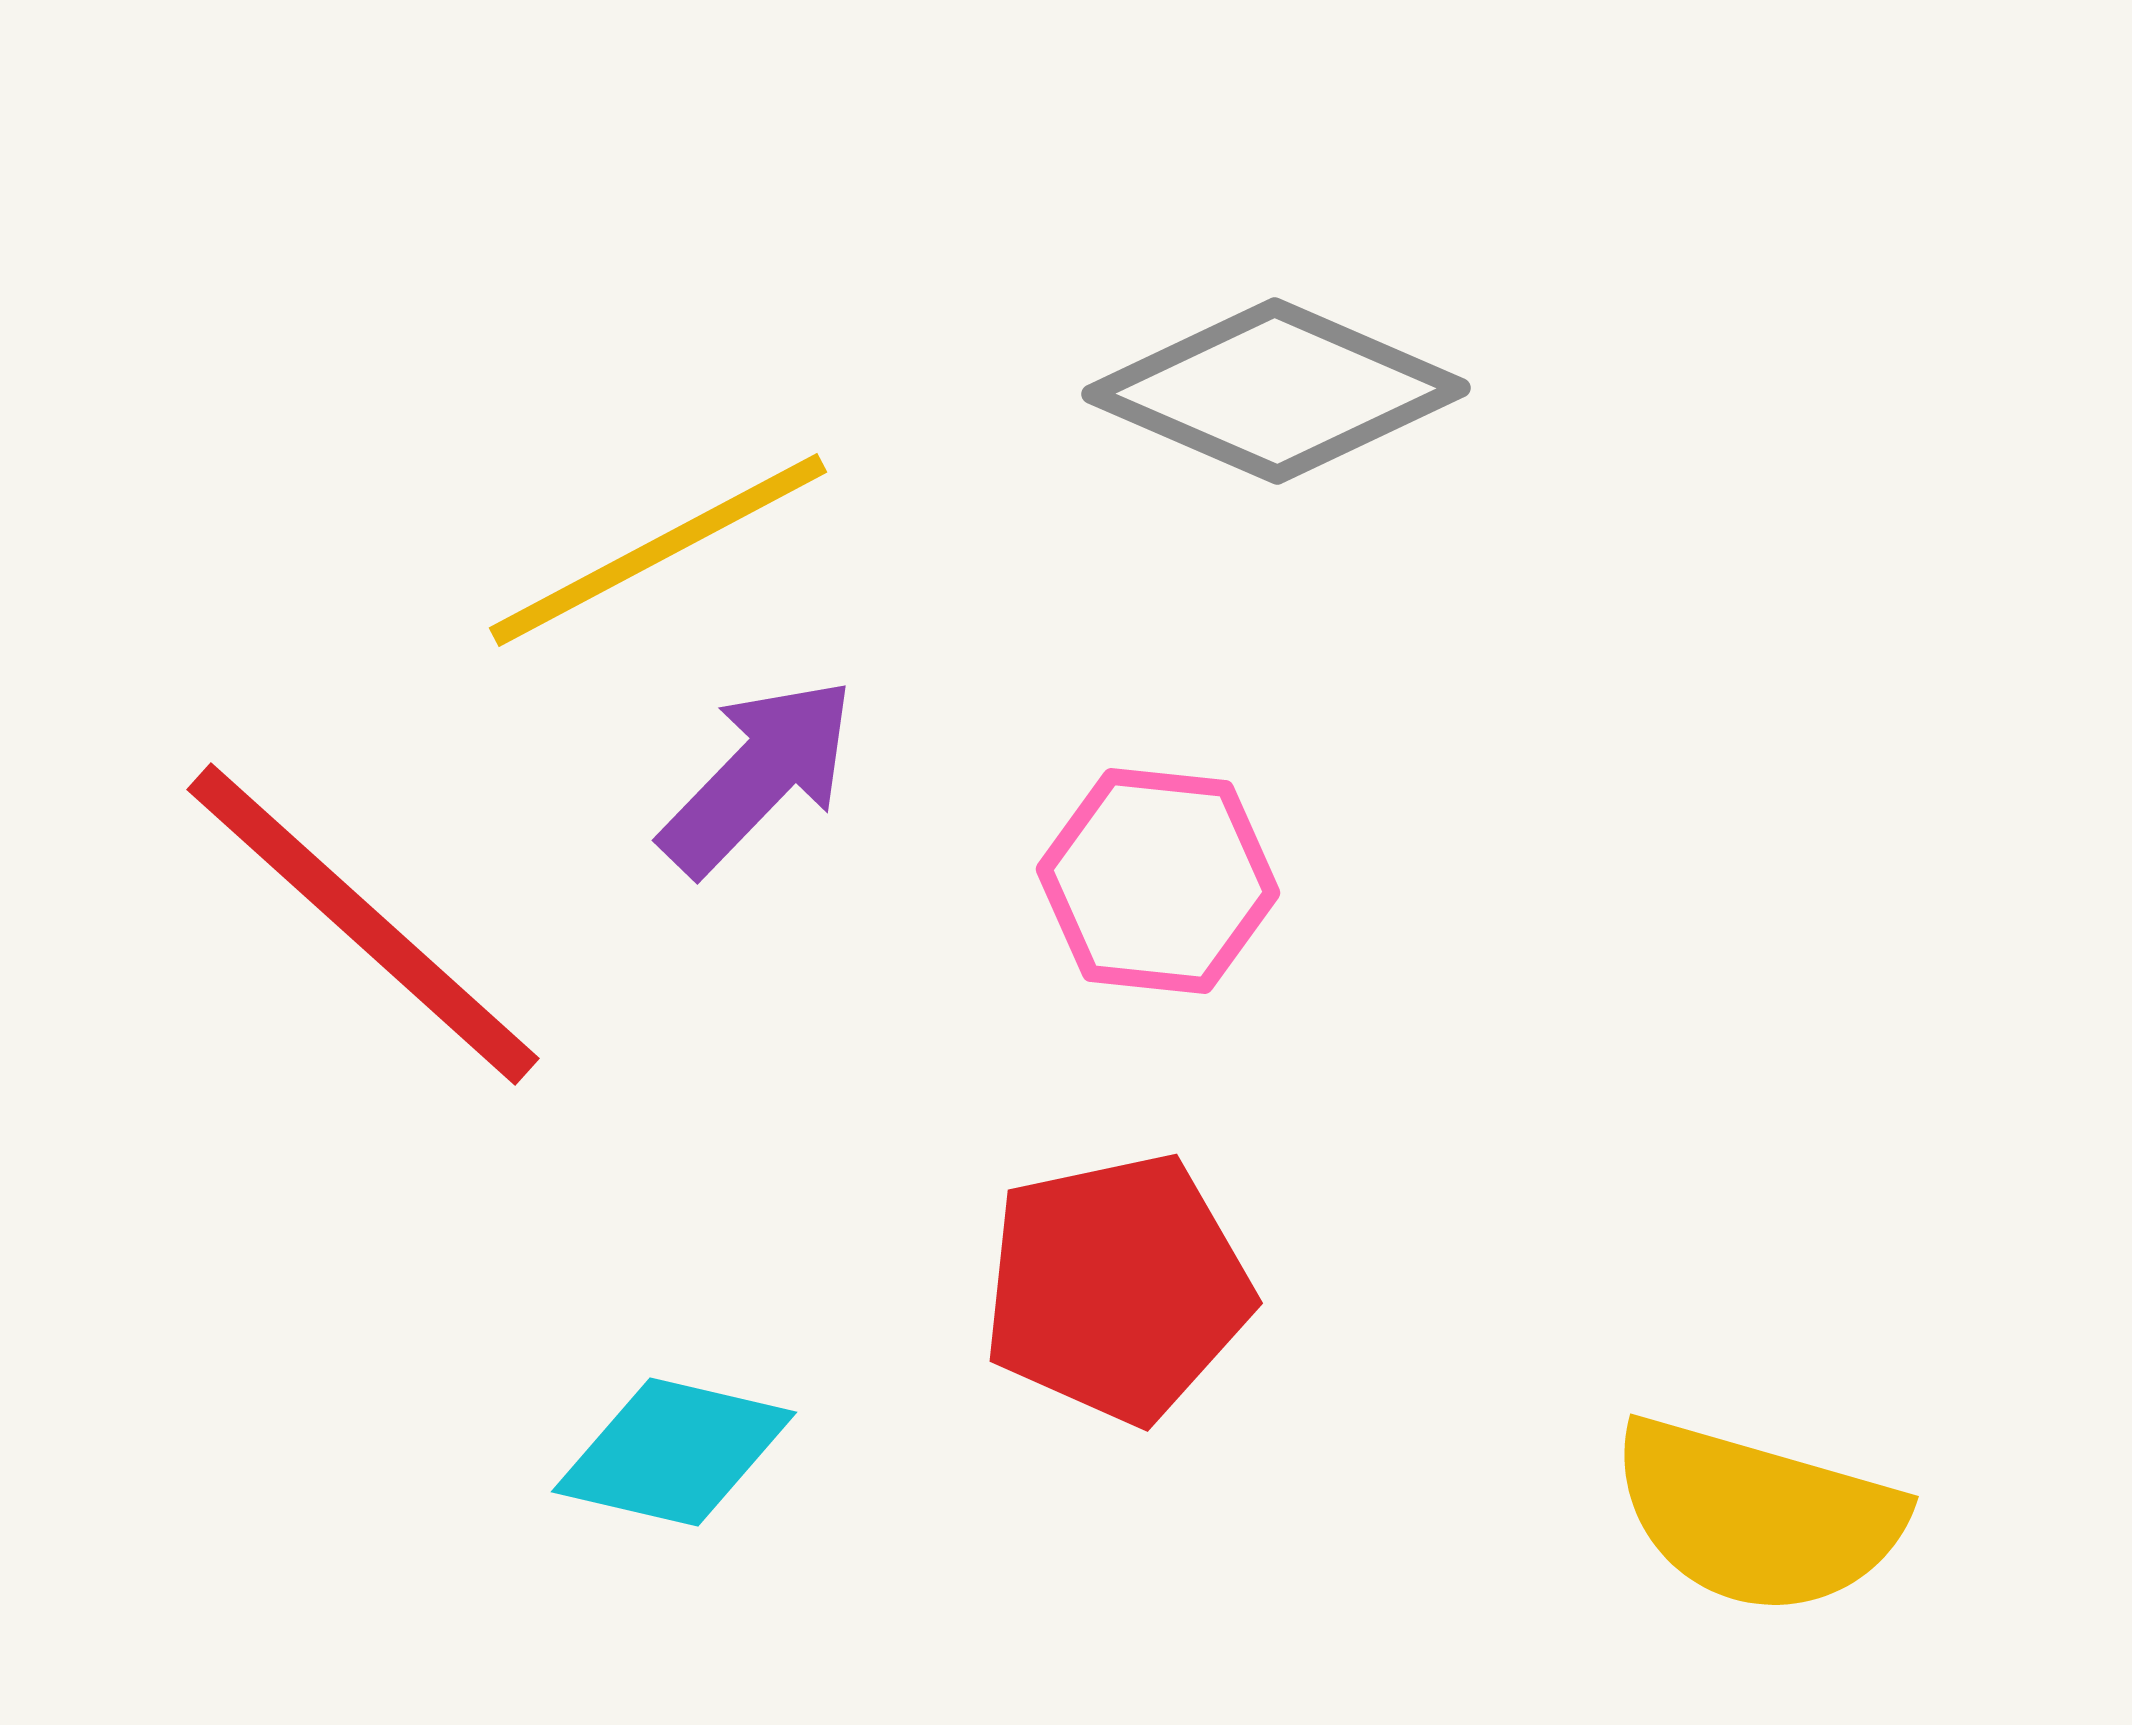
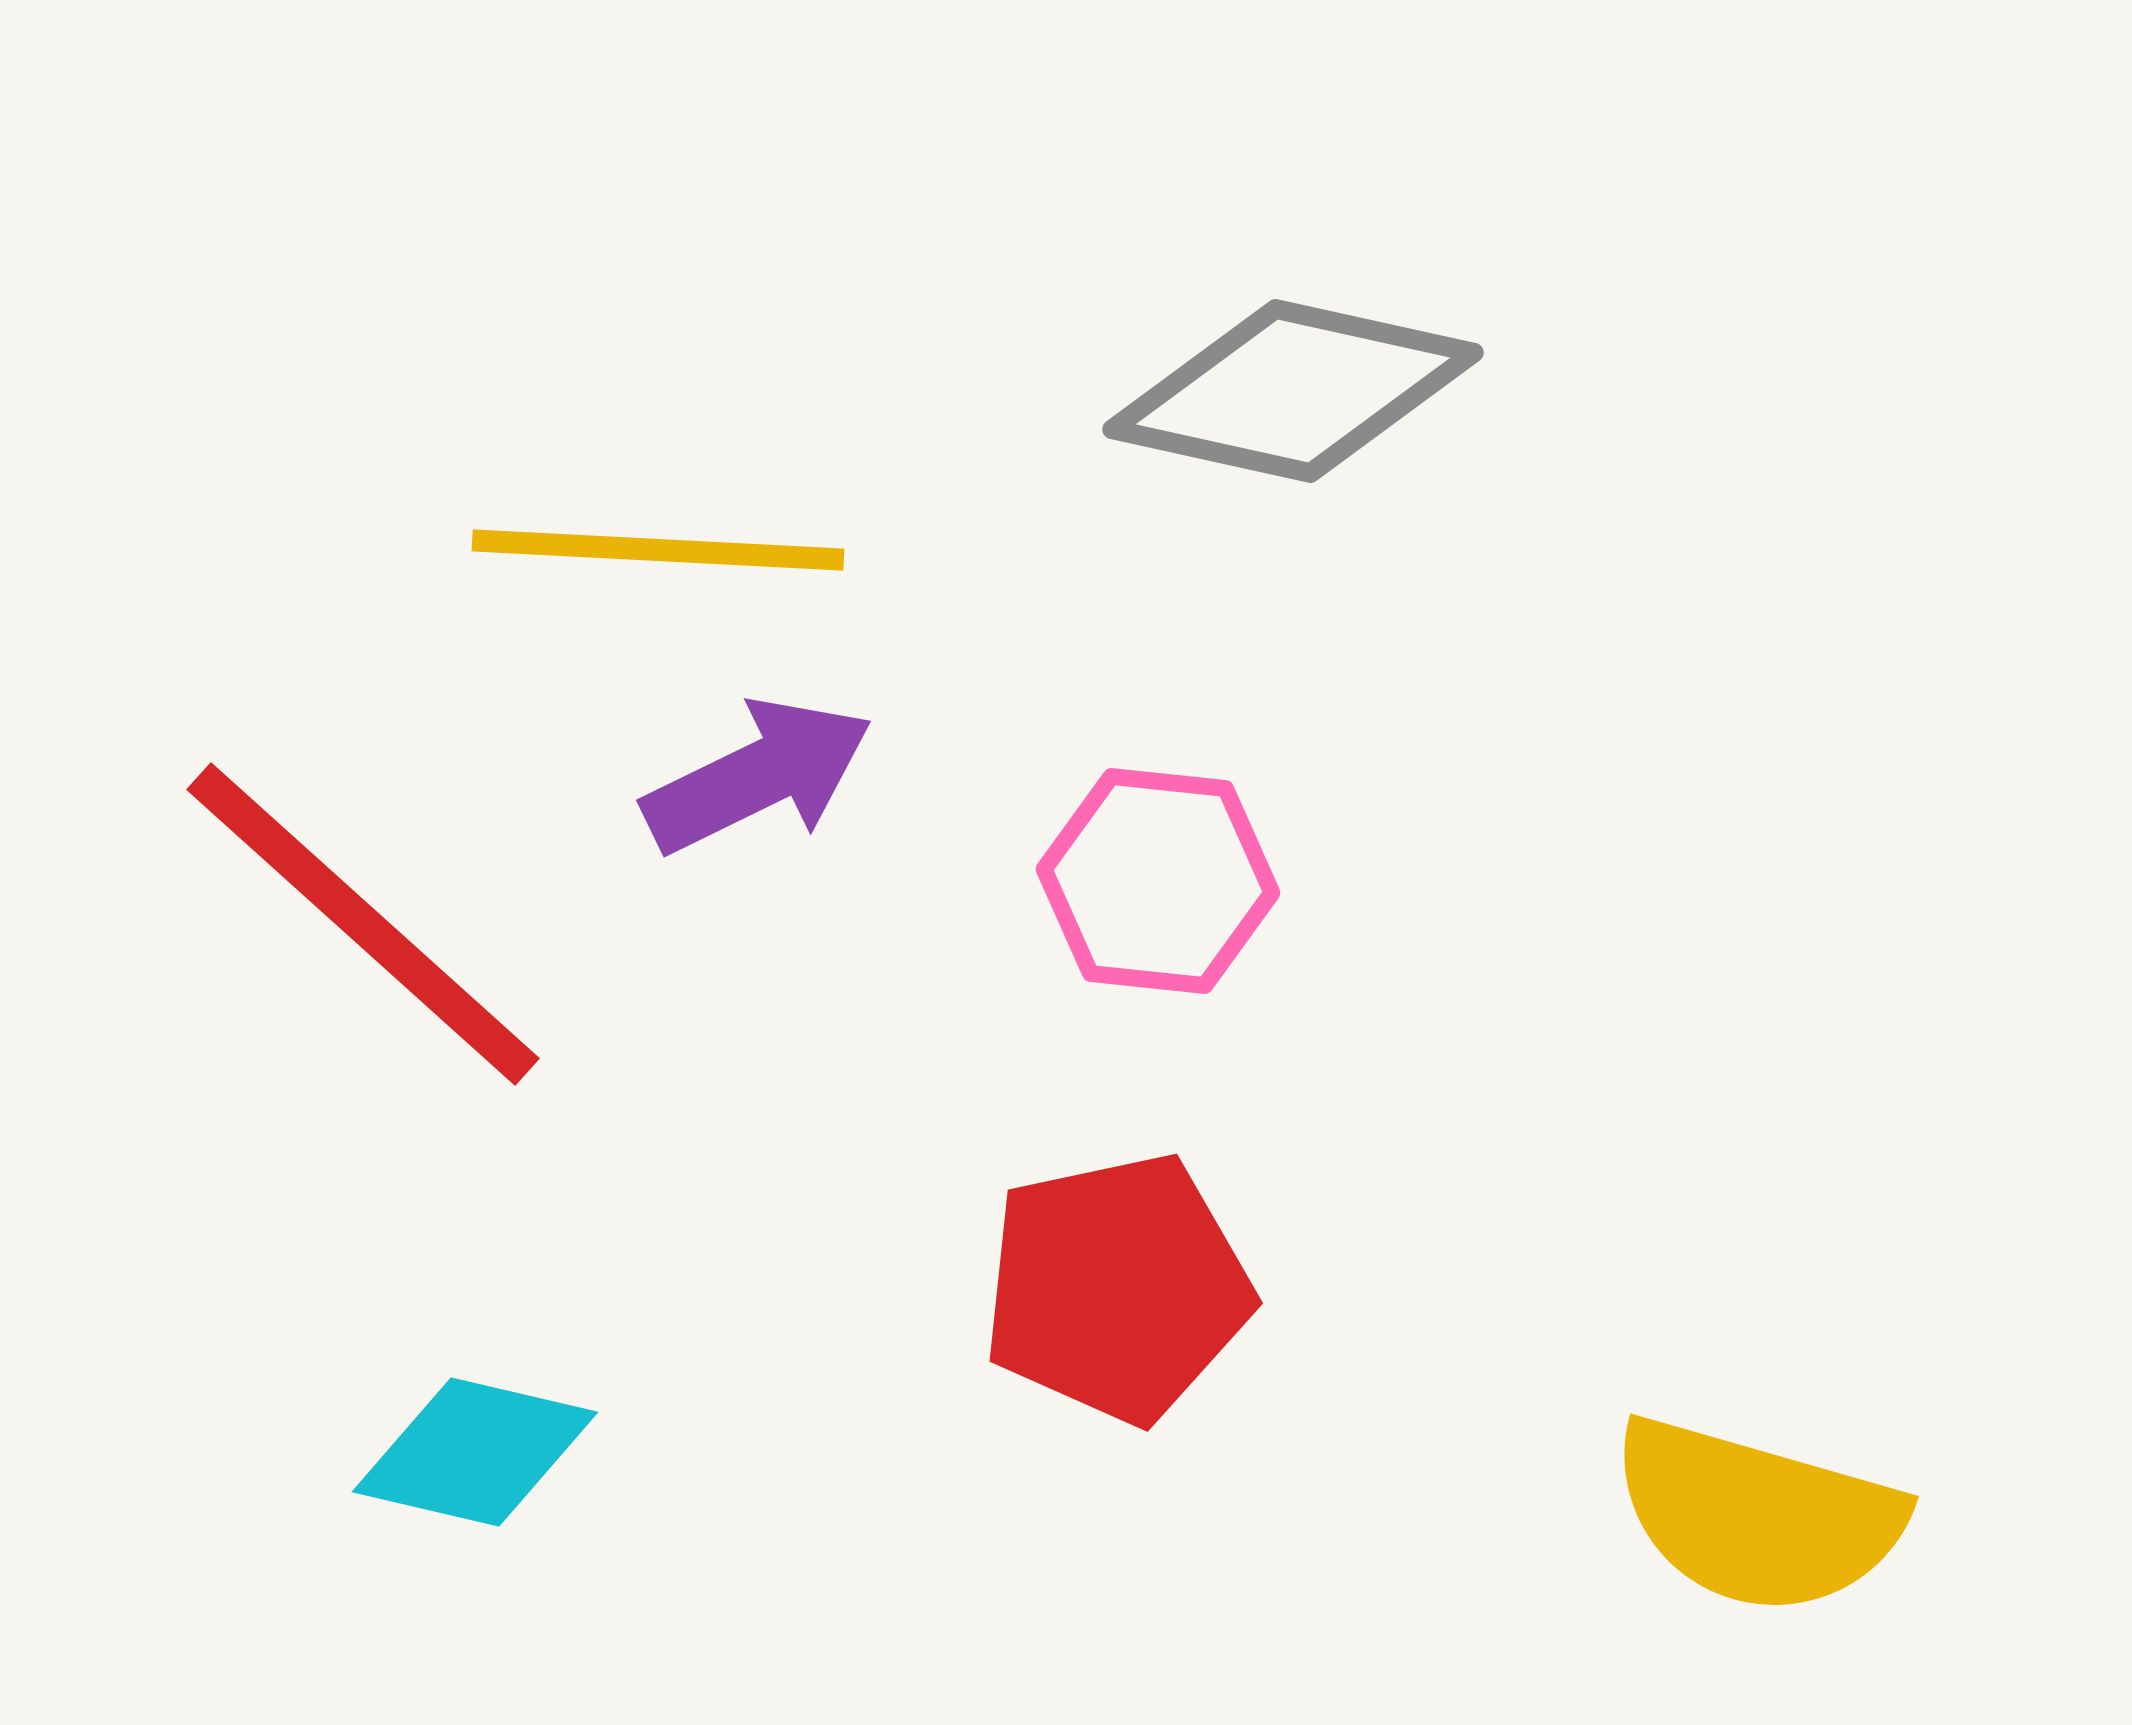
gray diamond: moved 17 px right; rotated 11 degrees counterclockwise
yellow line: rotated 31 degrees clockwise
purple arrow: rotated 20 degrees clockwise
cyan diamond: moved 199 px left
